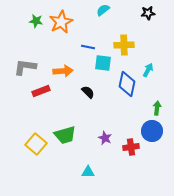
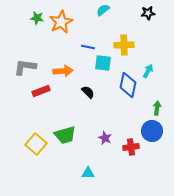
green star: moved 1 px right, 3 px up
cyan arrow: moved 1 px down
blue diamond: moved 1 px right, 1 px down
cyan triangle: moved 1 px down
